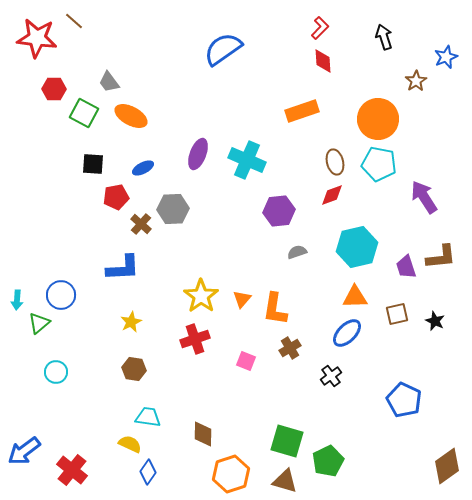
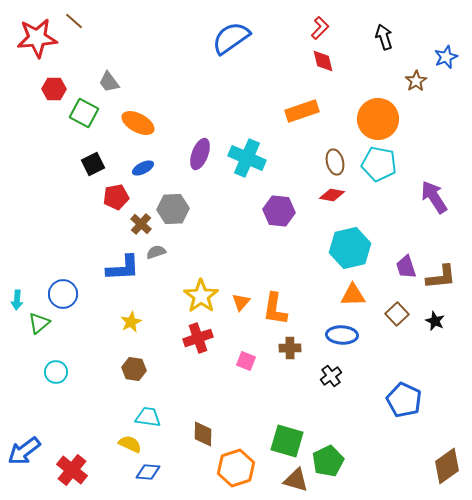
red star at (37, 38): rotated 12 degrees counterclockwise
blue semicircle at (223, 49): moved 8 px right, 11 px up
red diamond at (323, 61): rotated 10 degrees counterclockwise
orange ellipse at (131, 116): moved 7 px right, 7 px down
purple ellipse at (198, 154): moved 2 px right
cyan cross at (247, 160): moved 2 px up
black square at (93, 164): rotated 30 degrees counterclockwise
red diamond at (332, 195): rotated 30 degrees clockwise
purple arrow at (424, 197): moved 10 px right
purple hexagon at (279, 211): rotated 12 degrees clockwise
cyan hexagon at (357, 247): moved 7 px left, 1 px down
gray semicircle at (297, 252): moved 141 px left
brown L-shape at (441, 257): moved 20 px down
blue circle at (61, 295): moved 2 px right, 1 px up
orange triangle at (355, 297): moved 2 px left, 2 px up
orange triangle at (242, 299): moved 1 px left, 3 px down
brown square at (397, 314): rotated 30 degrees counterclockwise
blue ellipse at (347, 333): moved 5 px left, 2 px down; rotated 48 degrees clockwise
red cross at (195, 339): moved 3 px right, 1 px up
brown cross at (290, 348): rotated 30 degrees clockwise
blue diamond at (148, 472): rotated 60 degrees clockwise
orange hexagon at (231, 474): moved 5 px right, 6 px up
brown triangle at (285, 481): moved 11 px right, 1 px up
